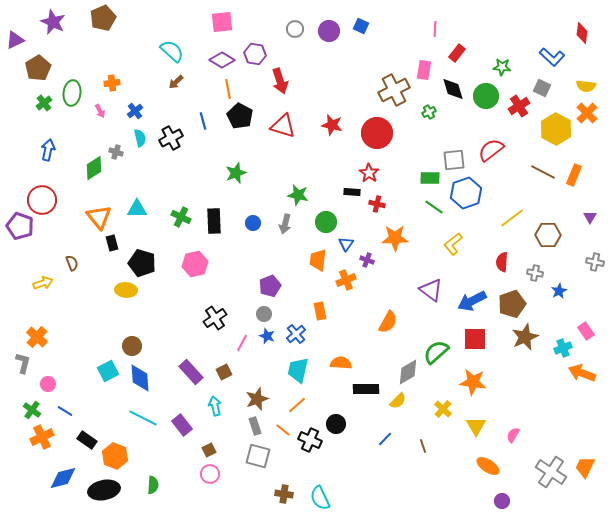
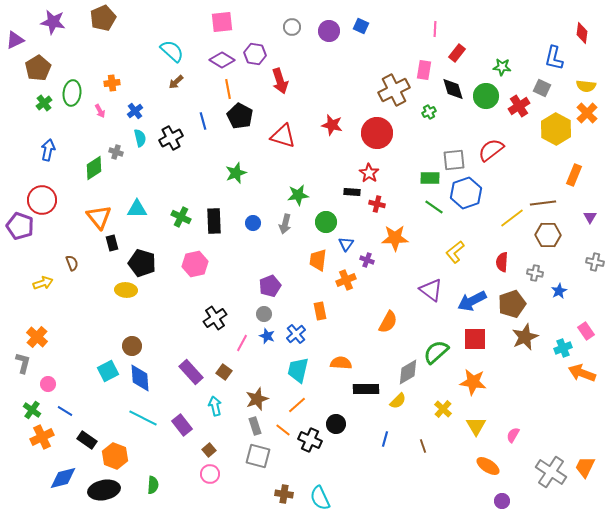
purple star at (53, 22): rotated 15 degrees counterclockwise
gray circle at (295, 29): moved 3 px left, 2 px up
blue L-shape at (552, 57): moved 2 px right, 1 px down; rotated 60 degrees clockwise
red triangle at (283, 126): moved 10 px down
brown line at (543, 172): moved 31 px down; rotated 35 degrees counterclockwise
green star at (298, 195): rotated 20 degrees counterclockwise
yellow L-shape at (453, 244): moved 2 px right, 8 px down
brown square at (224, 372): rotated 28 degrees counterclockwise
blue line at (385, 439): rotated 28 degrees counterclockwise
brown square at (209, 450): rotated 16 degrees counterclockwise
